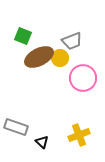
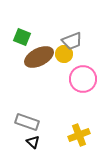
green square: moved 1 px left, 1 px down
yellow circle: moved 4 px right, 4 px up
pink circle: moved 1 px down
gray rectangle: moved 11 px right, 5 px up
black triangle: moved 9 px left
